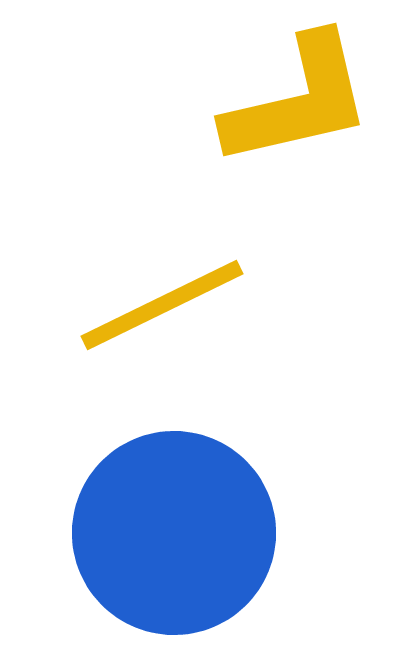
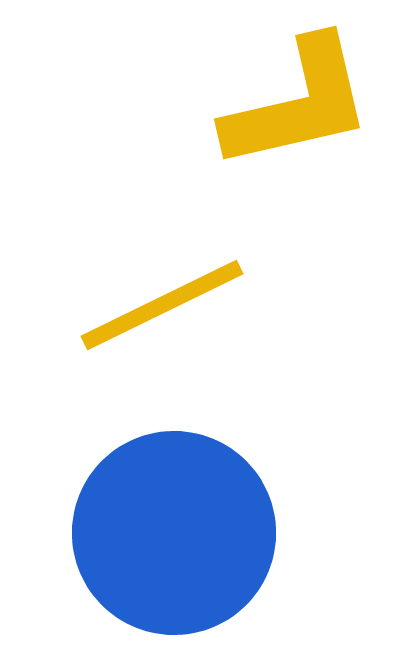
yellow L-shape: moved 3 px down
